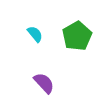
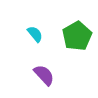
purple semicircle: moved 8 px up
